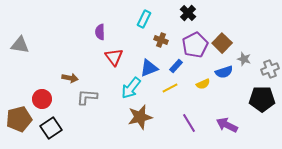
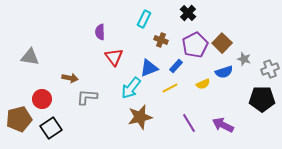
gray triangle: moved 10 px right, 12 px down
purple arrow: moved 4 px left
